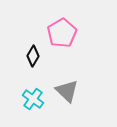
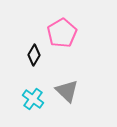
black diamond: moved 1 px right, 1 px up
